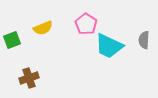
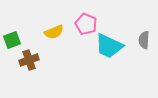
pink pentagon: rotated 10 degrees counterclockwise
yellow semicircle: moved 11 px right, 4 px down
brown cross: moved 18 px up
